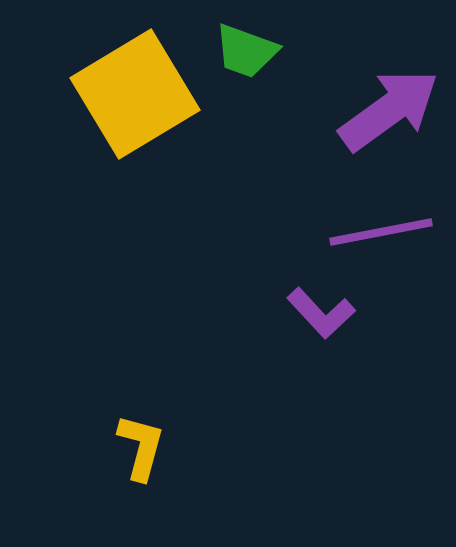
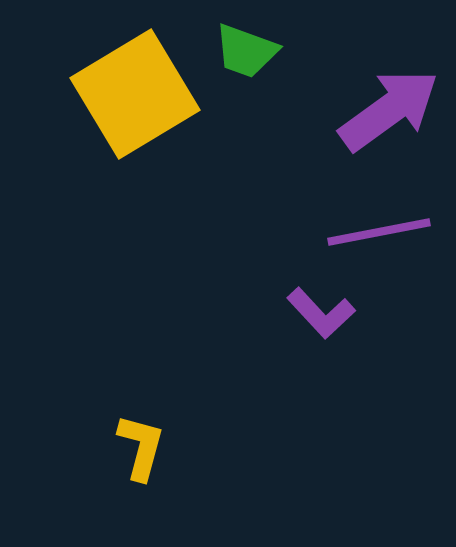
purple line: moved 2 px left
